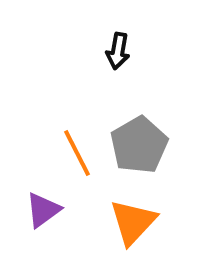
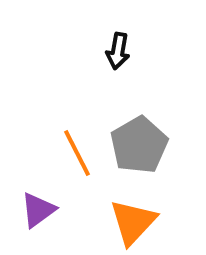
purple triangle: moved 5 px left
